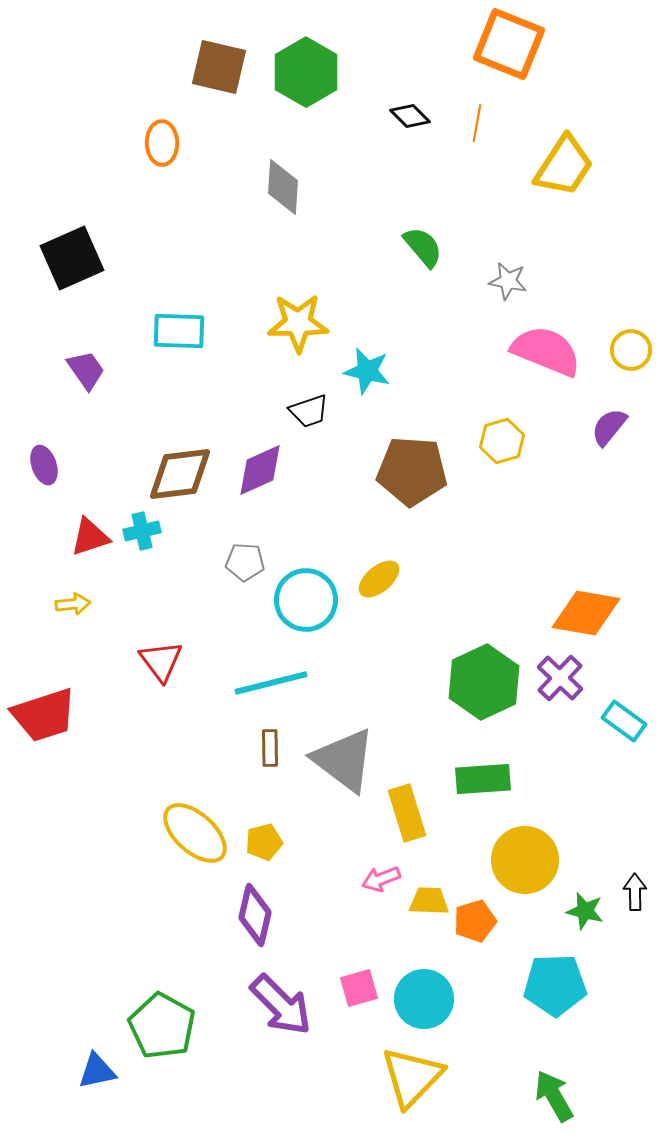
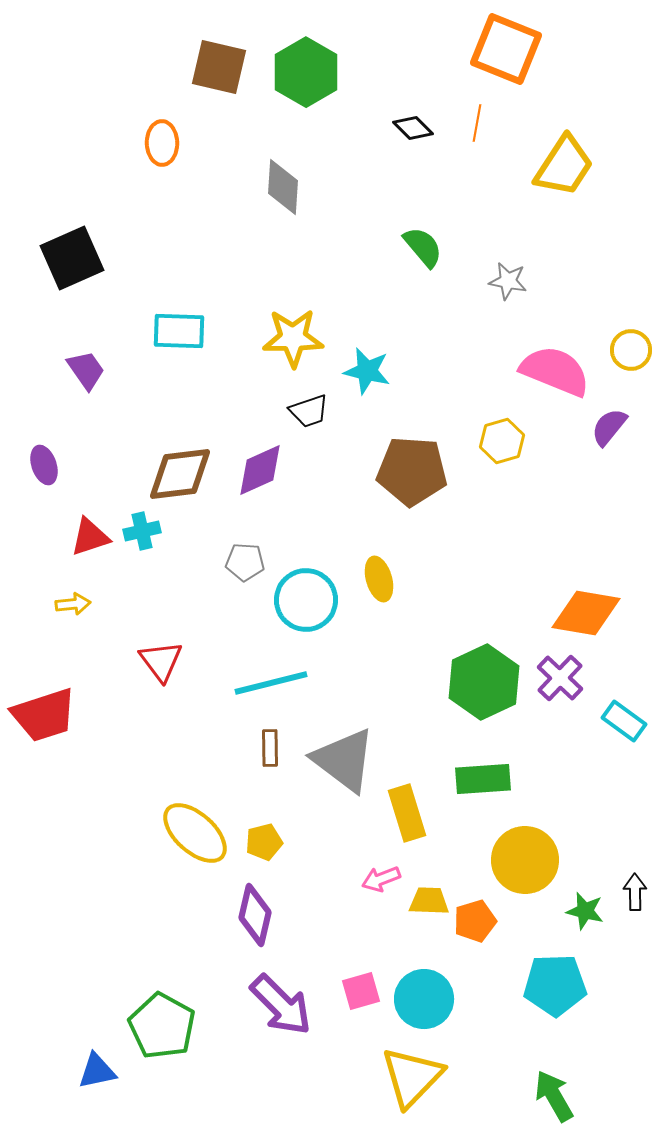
orange square at (509, 44): moved 3 px left, 5 px down
black diamond at (410, 116): moved 3 px right, 12 px down
yellow star at (298, 323): moved 5 px left, 15 px down
pink semicircle at (546, 351): moved 9 px right, 20 px down
yellow ellipse at (379, 579): rotated 66 degrees counterclockwise
pink square at (359, 988): moved 2 px right, 3 px down
